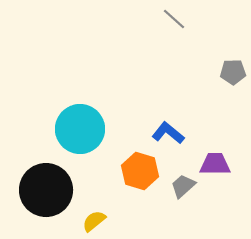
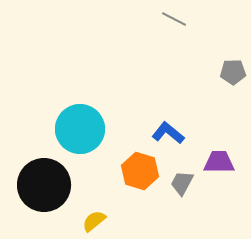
gray line: rotated 15 degrees counterclockwise
purple trapezoid: moved 4 px right, 2 px up
gray trapezoid: moved 1 px left, 3 px up; rotated 20 degrees counterclockwise
black circle: moved 2 px left, 5 px up
